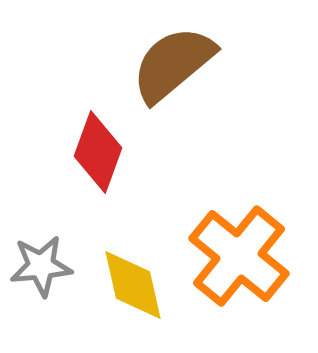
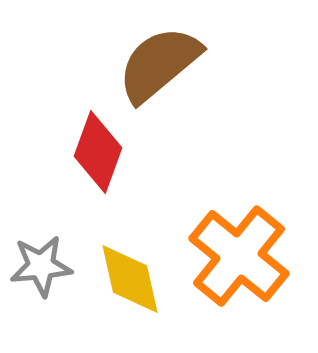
brown semicircle: moved 14 px left
yellow diamond: moved 3 px left, 6 px up
